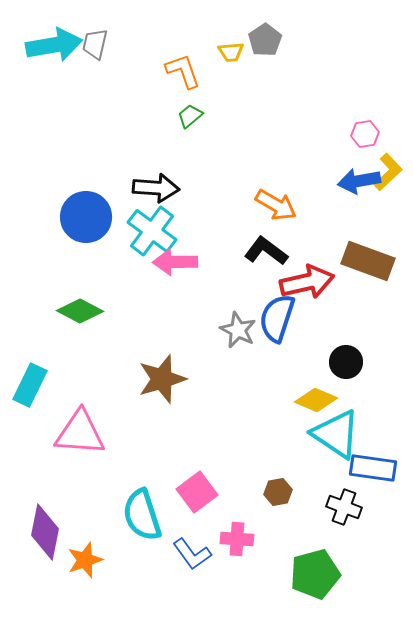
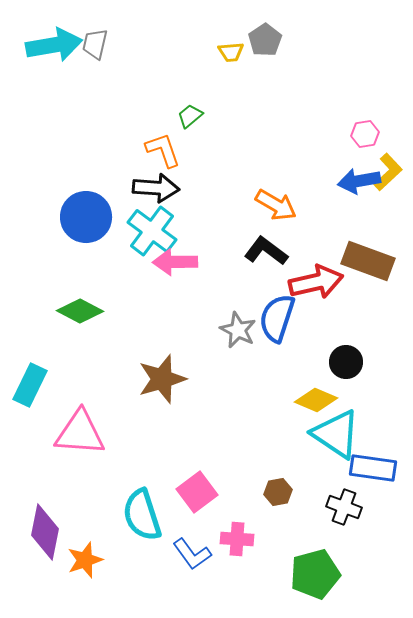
orange L-shape: moved 20 px left, 79 px down
red arrow: moved 9 px right
